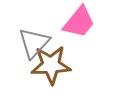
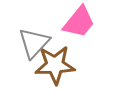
brown star: moved 4 px right
